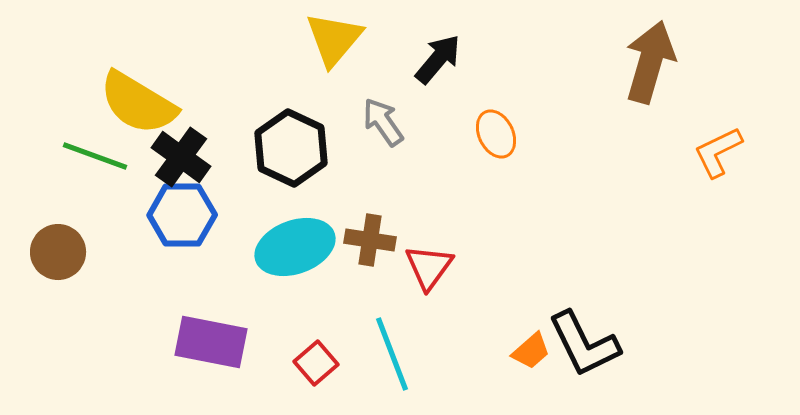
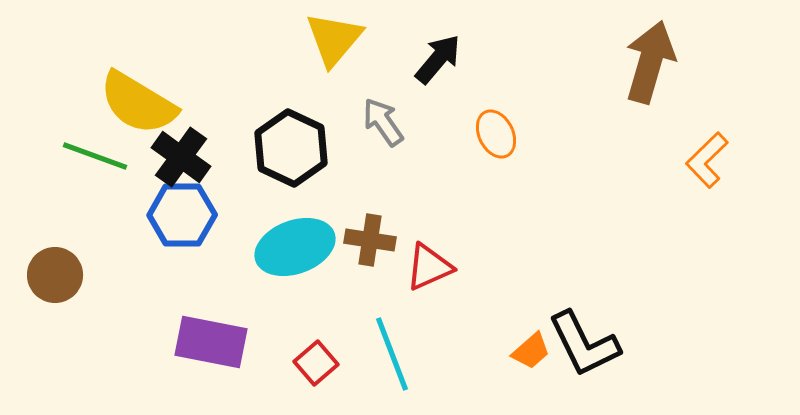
orange L-shape: moved 11 px left, 8 px down; rotated 18 degrees counterclockwise
brown circle: moved 3 px left, 23 px down
red triangle: rotated 30 degrees clockwise
